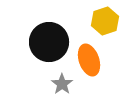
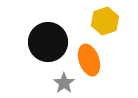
black circle: moved 1 px left
gray star: moved 2 px right, 1 px up
